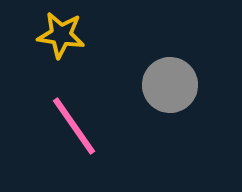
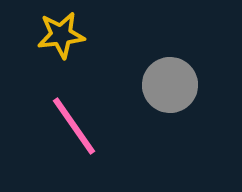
yellow star: rotated 15 degrees counterclockwise
